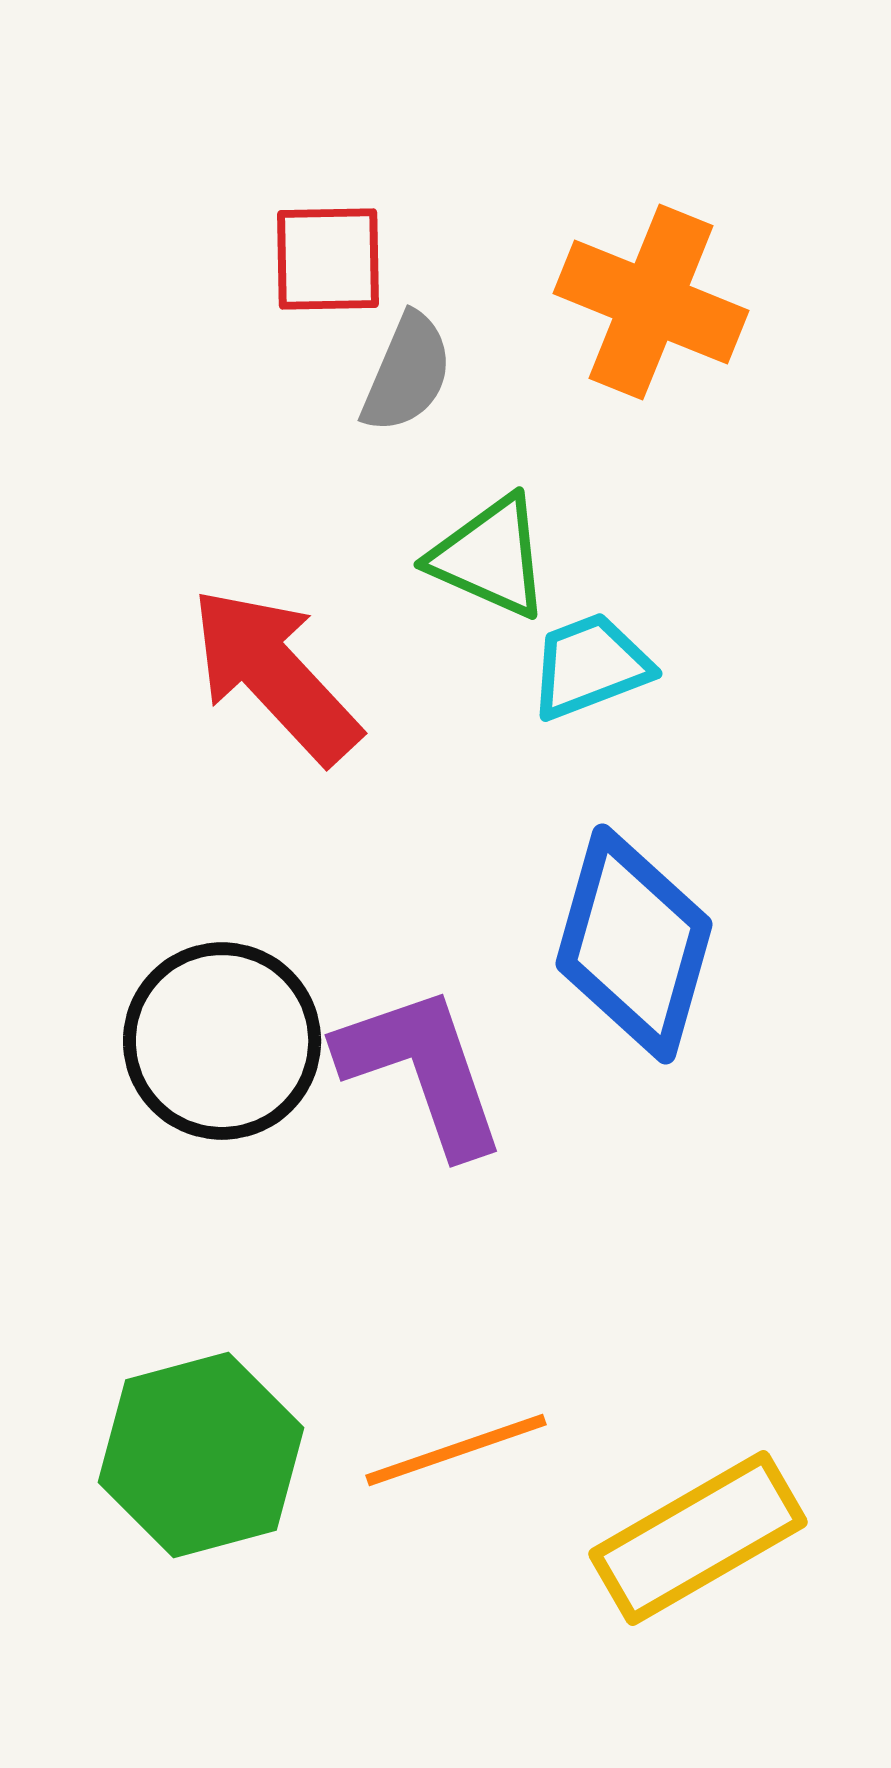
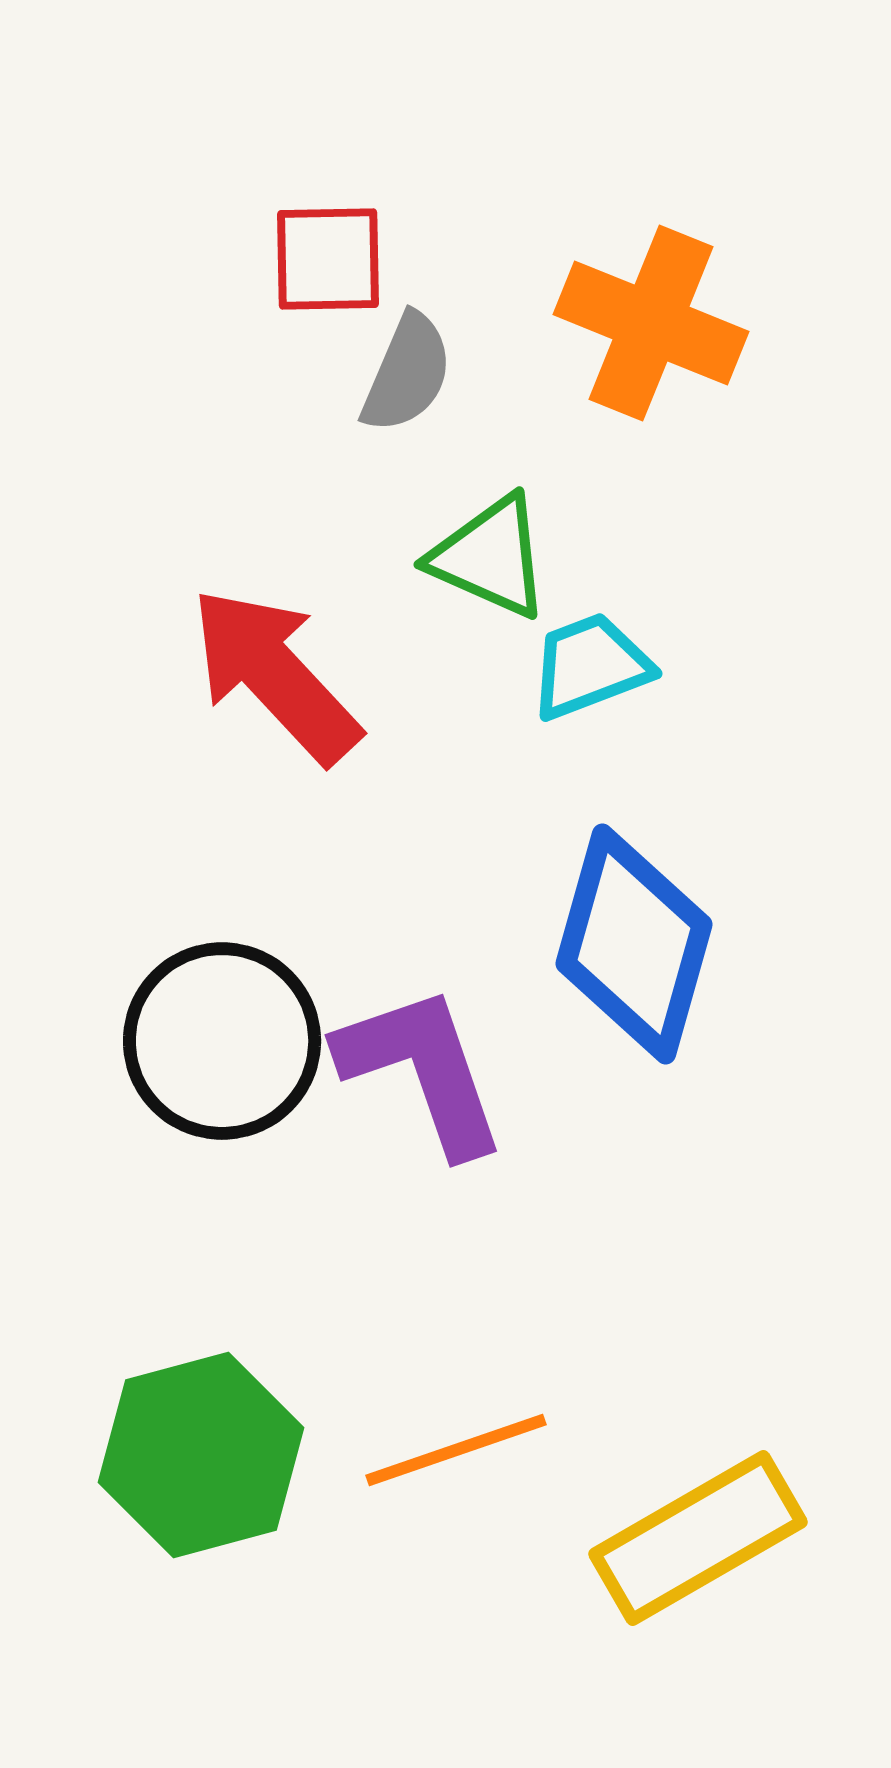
orange cross: moved 21 px down
